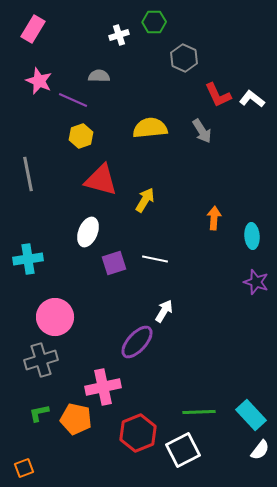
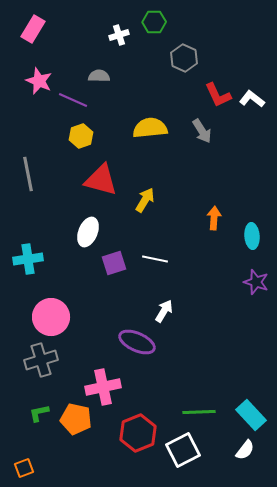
pink circle: moved 4 px left
purple ellipse: rotated 72 degrees clockwise
white semicircle: moved 15 px left
